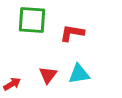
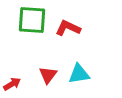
red L-shape: moved 4 px left, 5 px up; rotated 15 degrees clockwise
